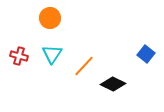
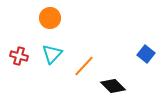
cyan triangle: rotated 10 degrees clockwise
black diamond: moved 2 px down; rotated 20 degrees clockwise
